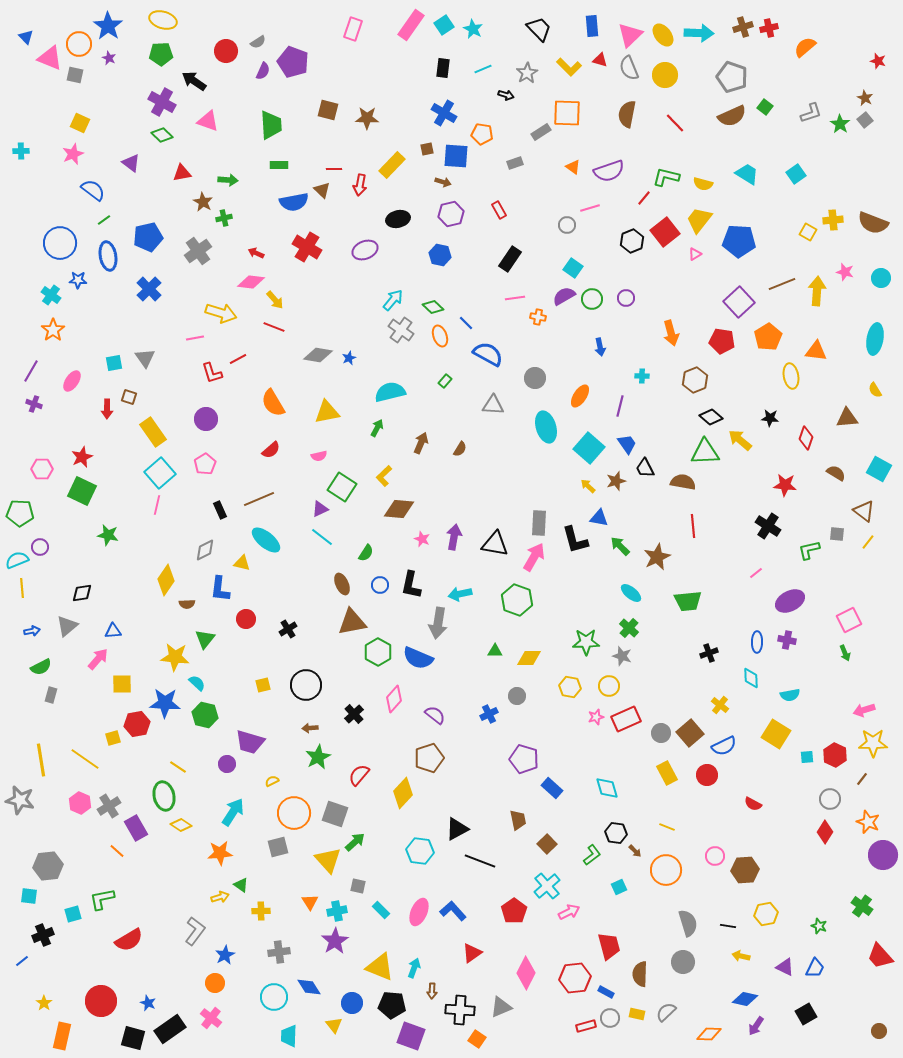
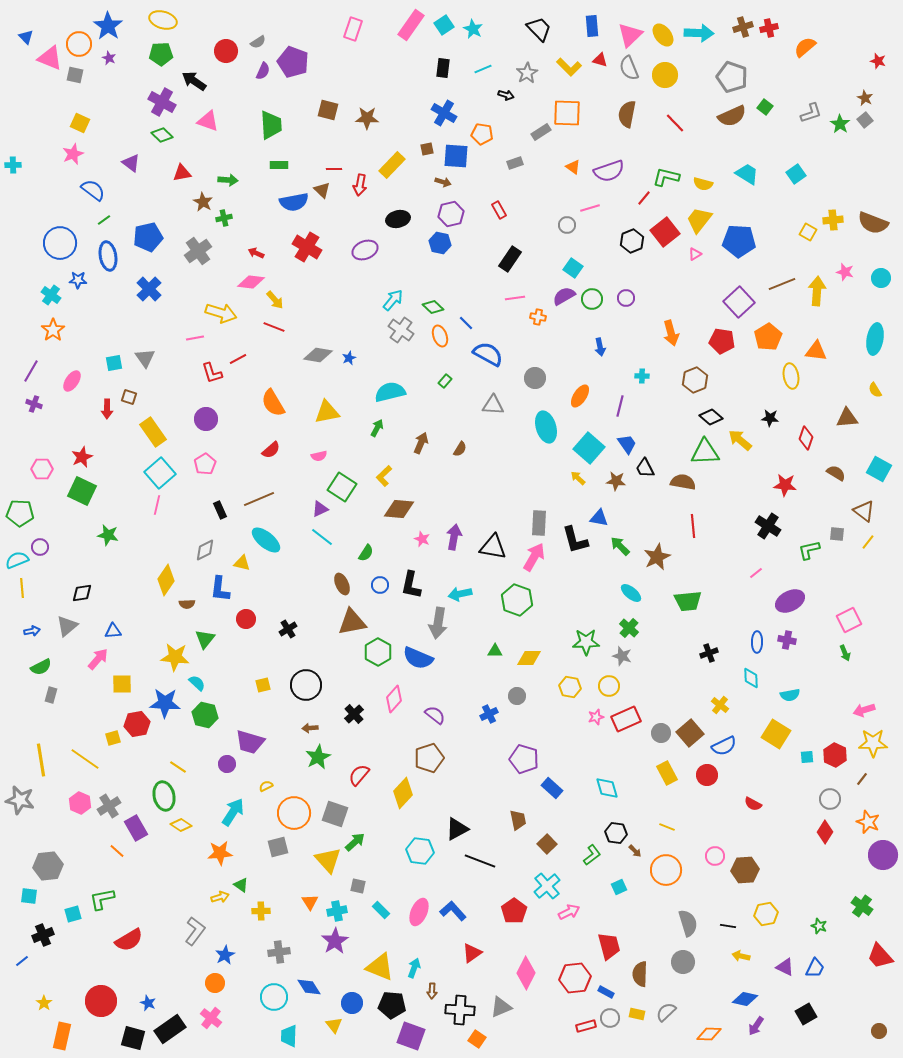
cyan cross at (21, 151): moved 8 px left, 14 px down
blue hexagon at (440, 255): moved 12 px up
brown star at (616, 481): rotated 24 degrees clockwise
yellow arrow at (588, 486): moved 10 px left, 8 px up
black triangle at (495, 544): moved 2 px left, 3 px down
yellow semicircle at (272, 781): moved 6 px left, 5 px down
